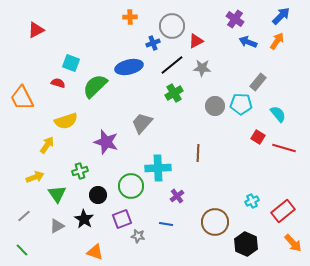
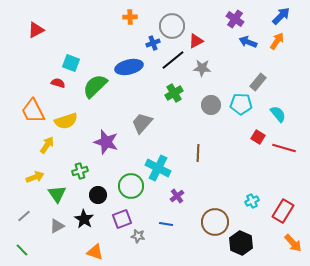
black line at (172, 65): moved 1 px right, 5 px up
orange trapezoid at (22, 98): moved 11 px right, 13 px down
gray circle at (215, 106): moved 4 px left, 1 px up
cyan cross at (158, 168): rotated 30 degrees clockwise
red rectangle at (283, 211): rotated 20 degrees counterclockwise
black hexagon at (246, 244): moved 5 px left, 1 px up
